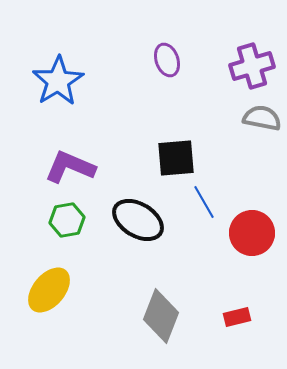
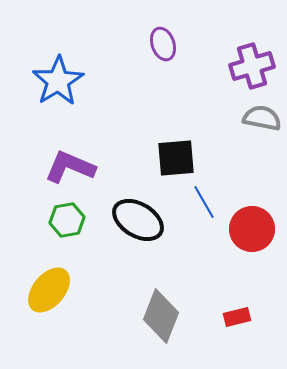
purple ellipse: moved 4 px left, 16 px up
red circle: moved 4 px up
